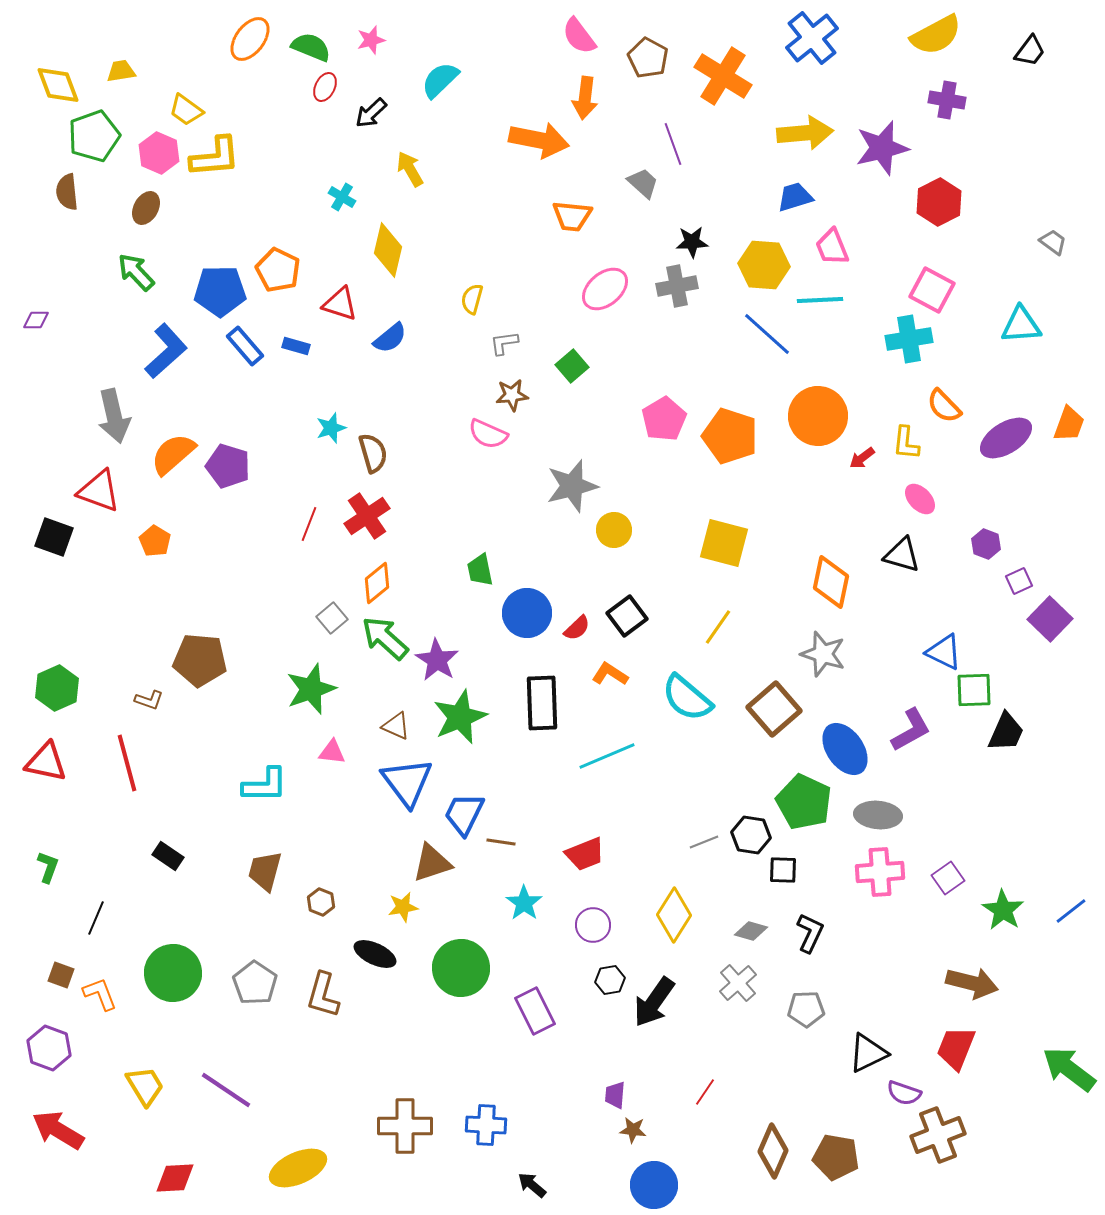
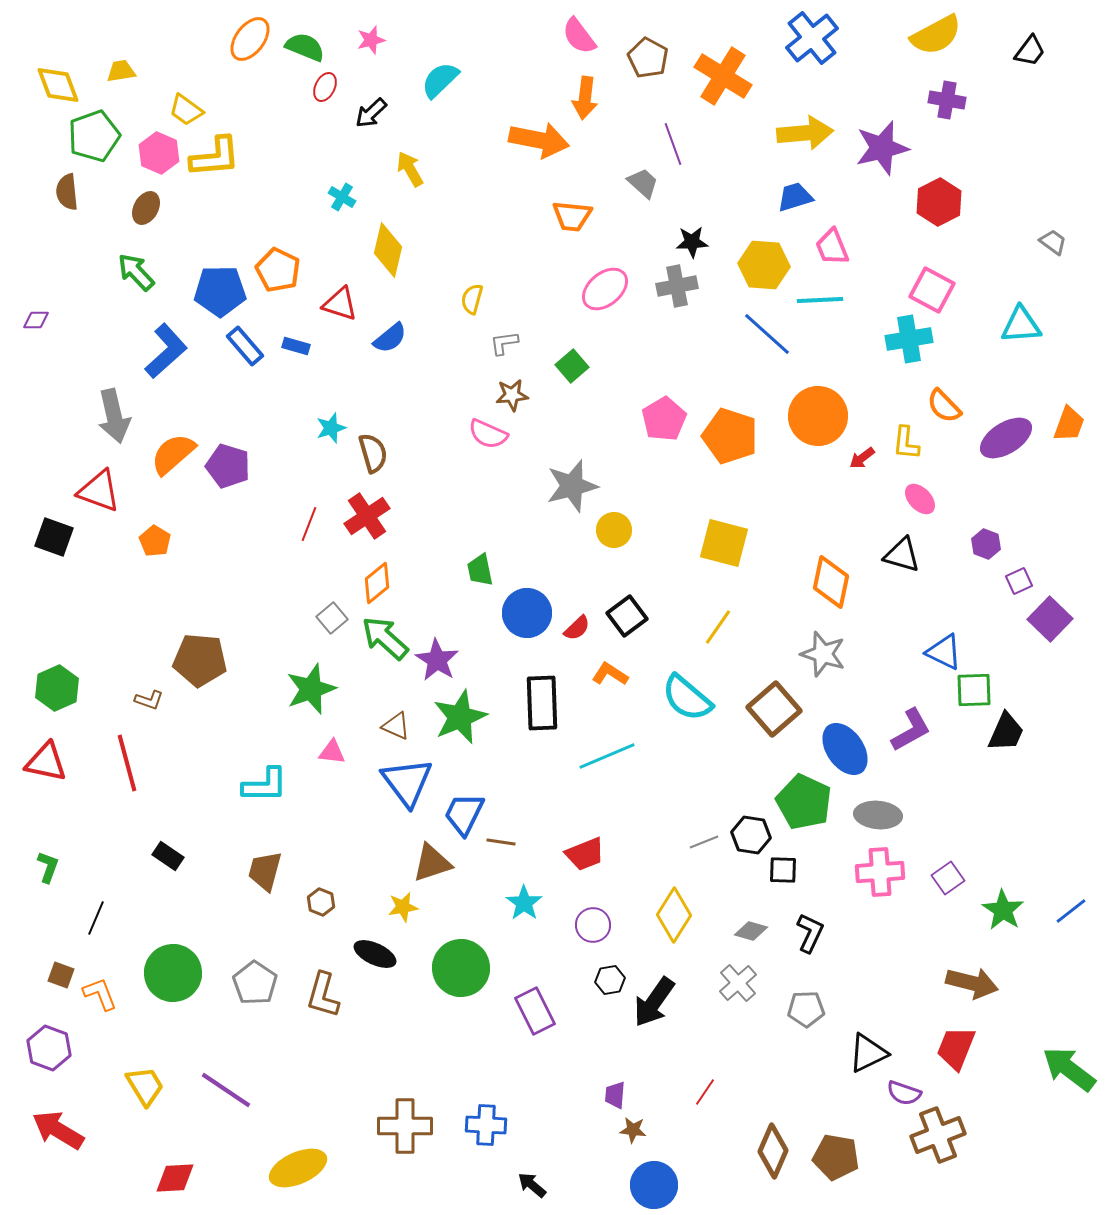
green semicircle at (311, 47): moved 6 px left
